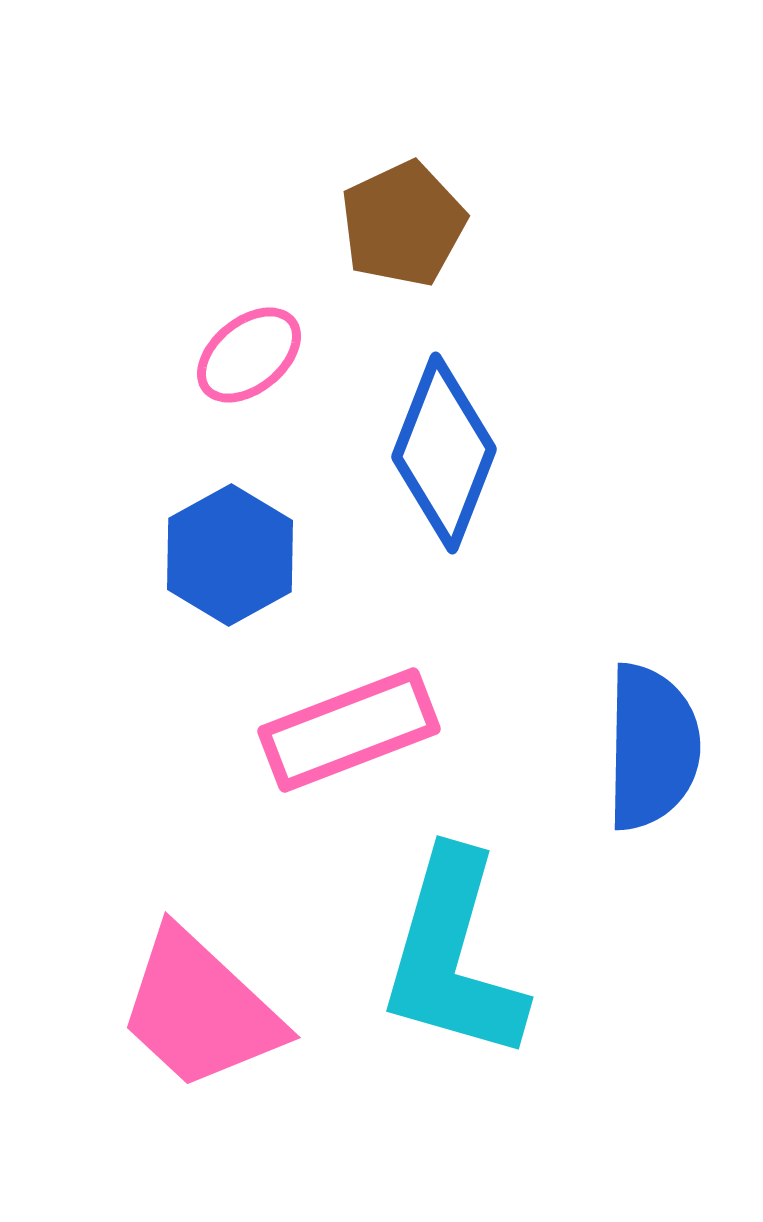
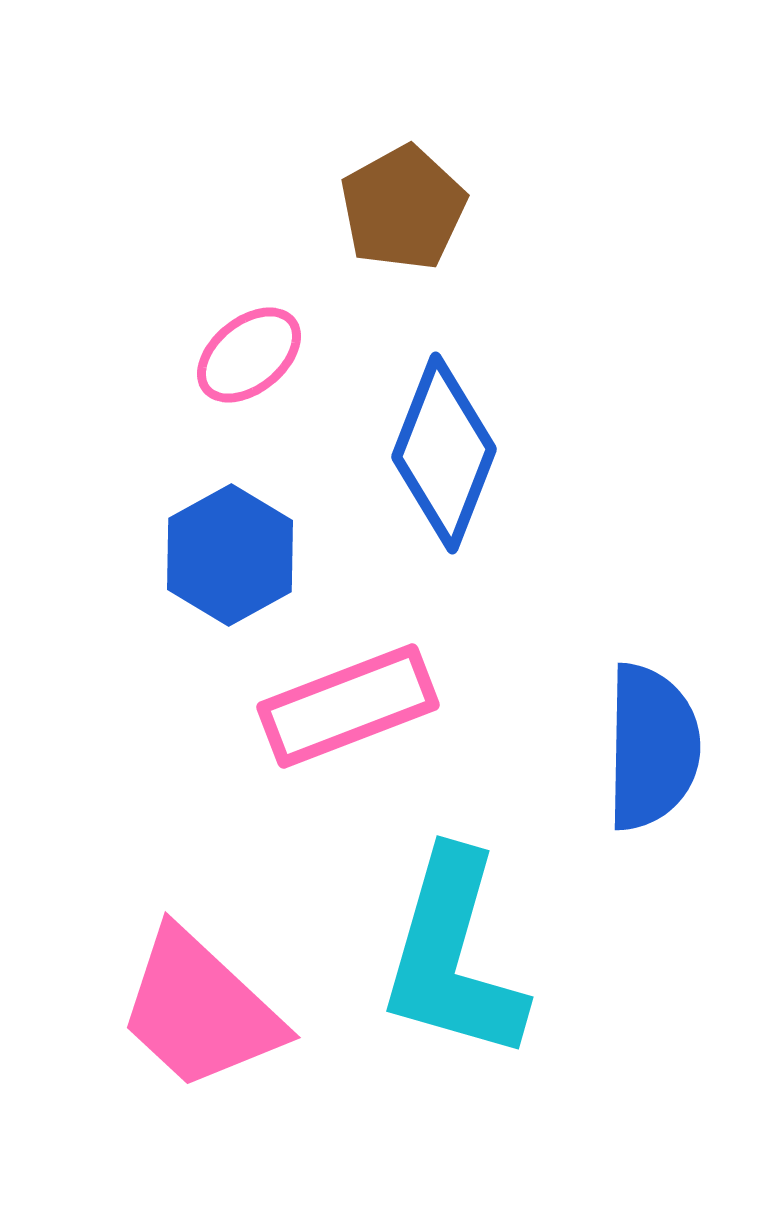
brown pentagon: moved 16 px up; rotated 4 degrees counterclockwise
pink rectangle: moved 1 px left, 24 px up
